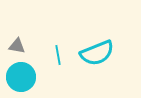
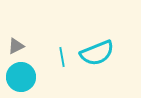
gray triangle: moved 1 px left; rotated 36 degrees counterclockwise
cyan line: moved 4 px right, 2 px down
